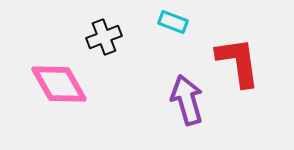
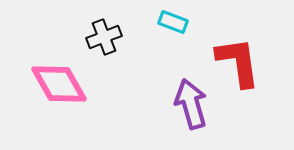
purple arrow: moved 4 px right, 4 px down
